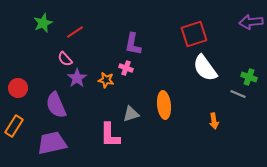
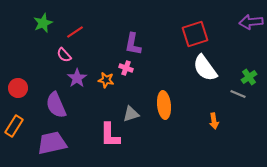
red square: moved 1 px right
pink semicircle: moved 1 px left, 4 px up
green cross: rotated 35 degrees clockwise
